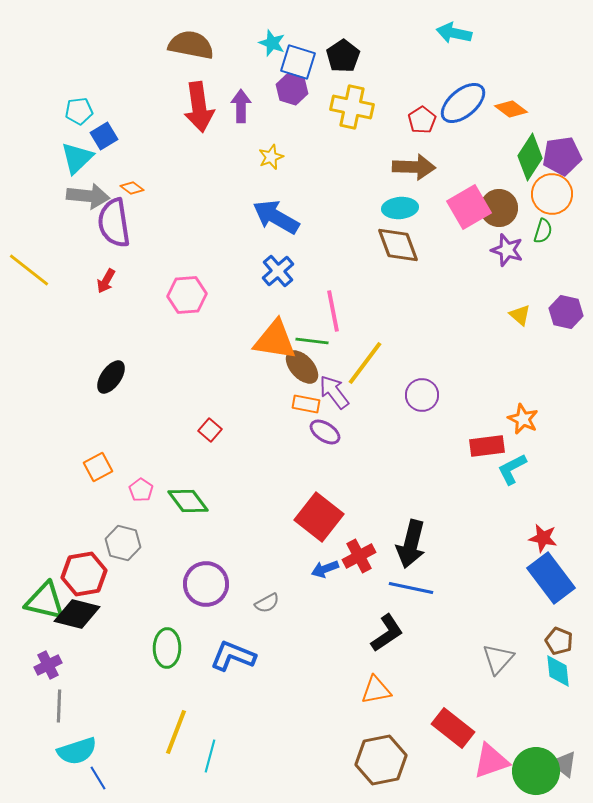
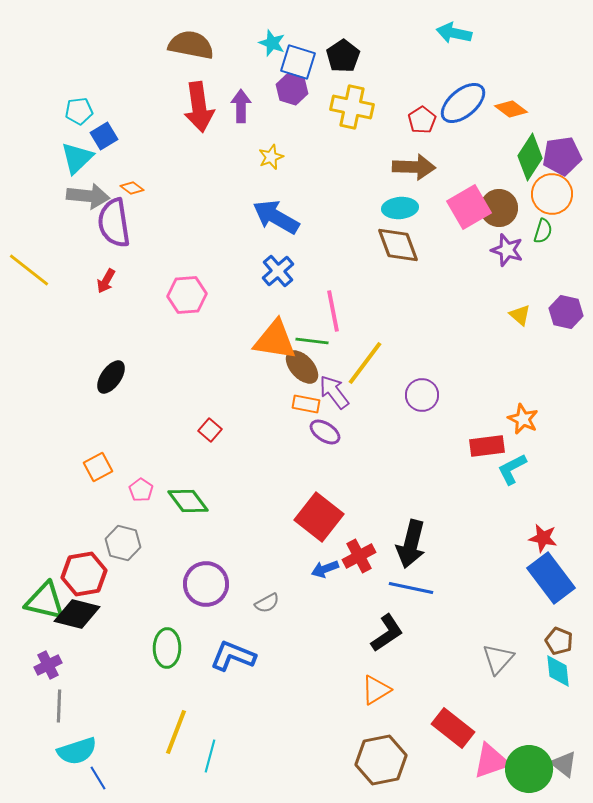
orange triangle at (376, 690): rotated 20 degrees counterclockwise
green circle at (536, 771): moved 7 px left, 2 px up
